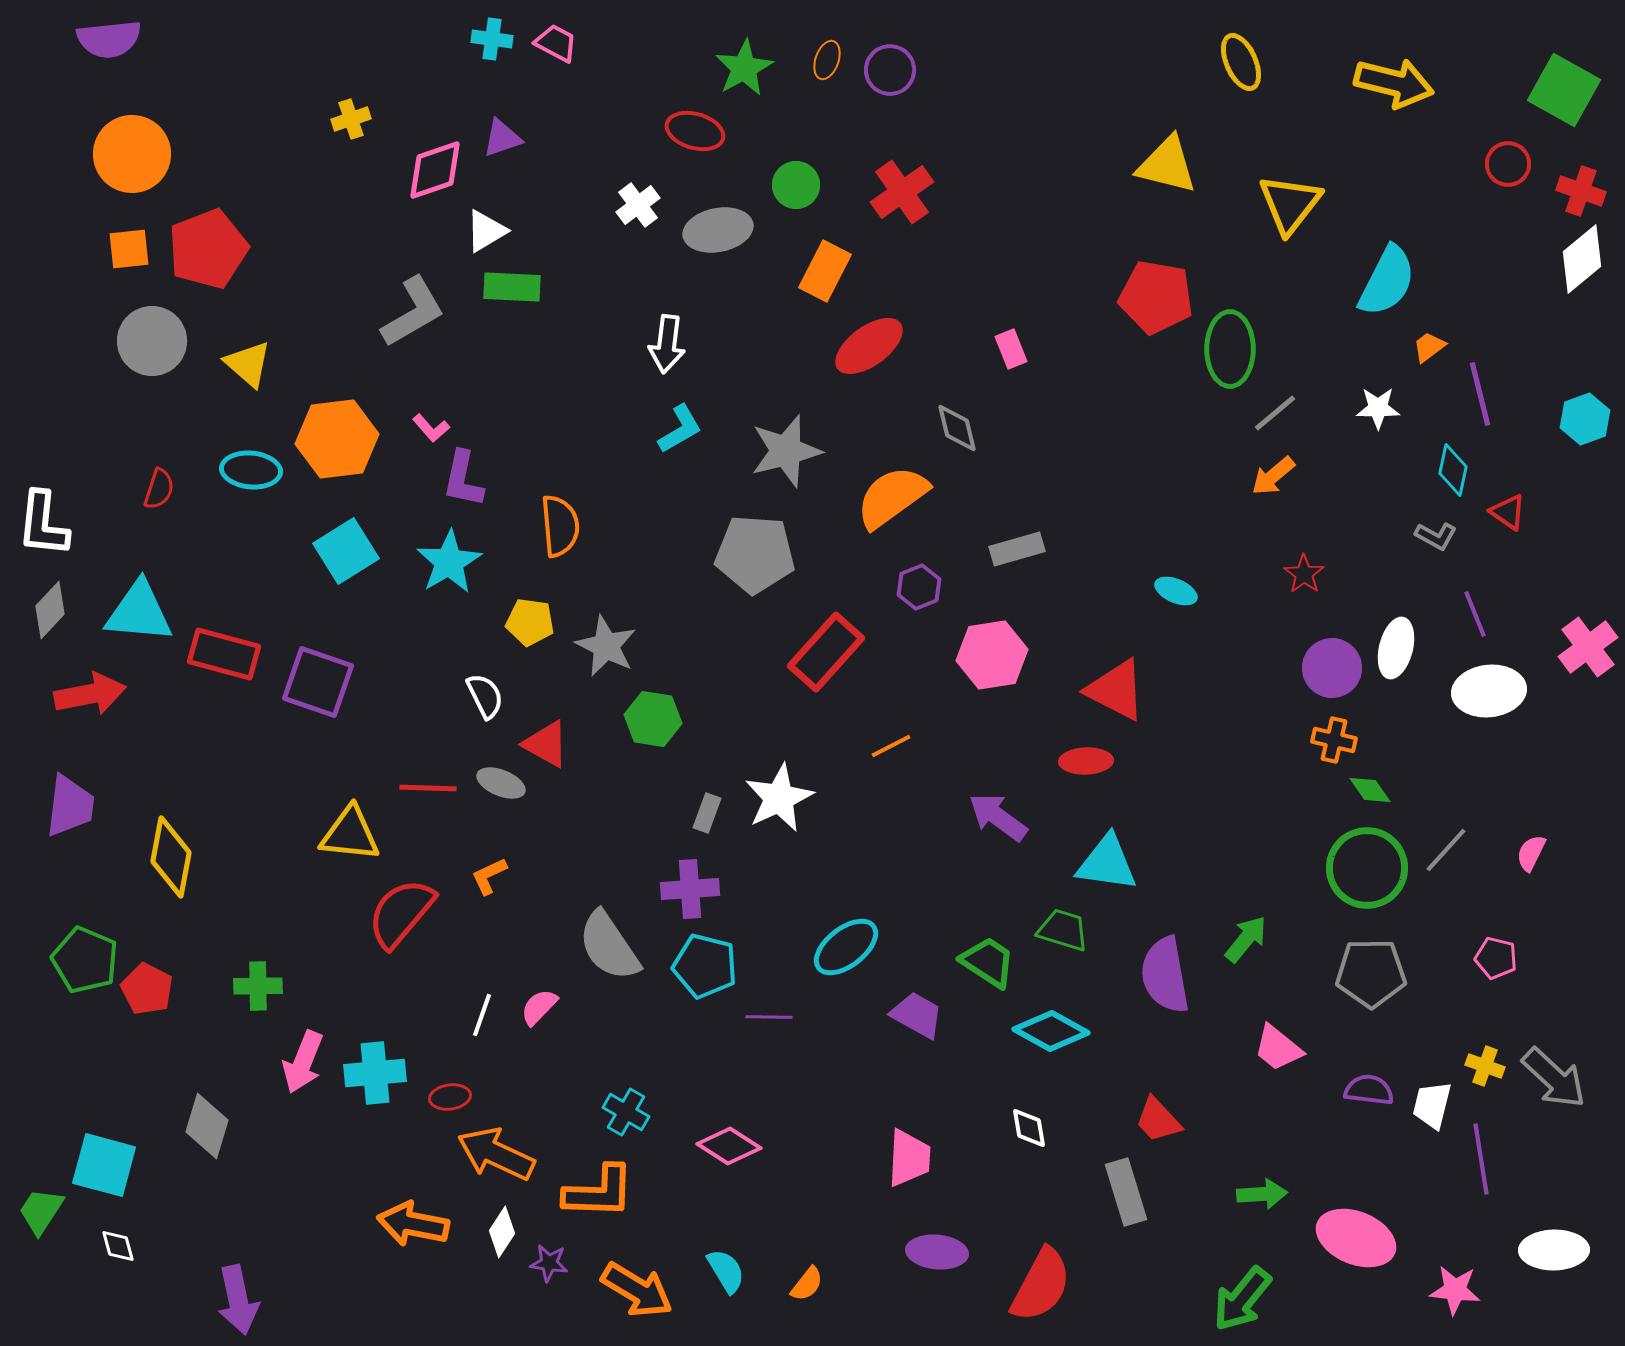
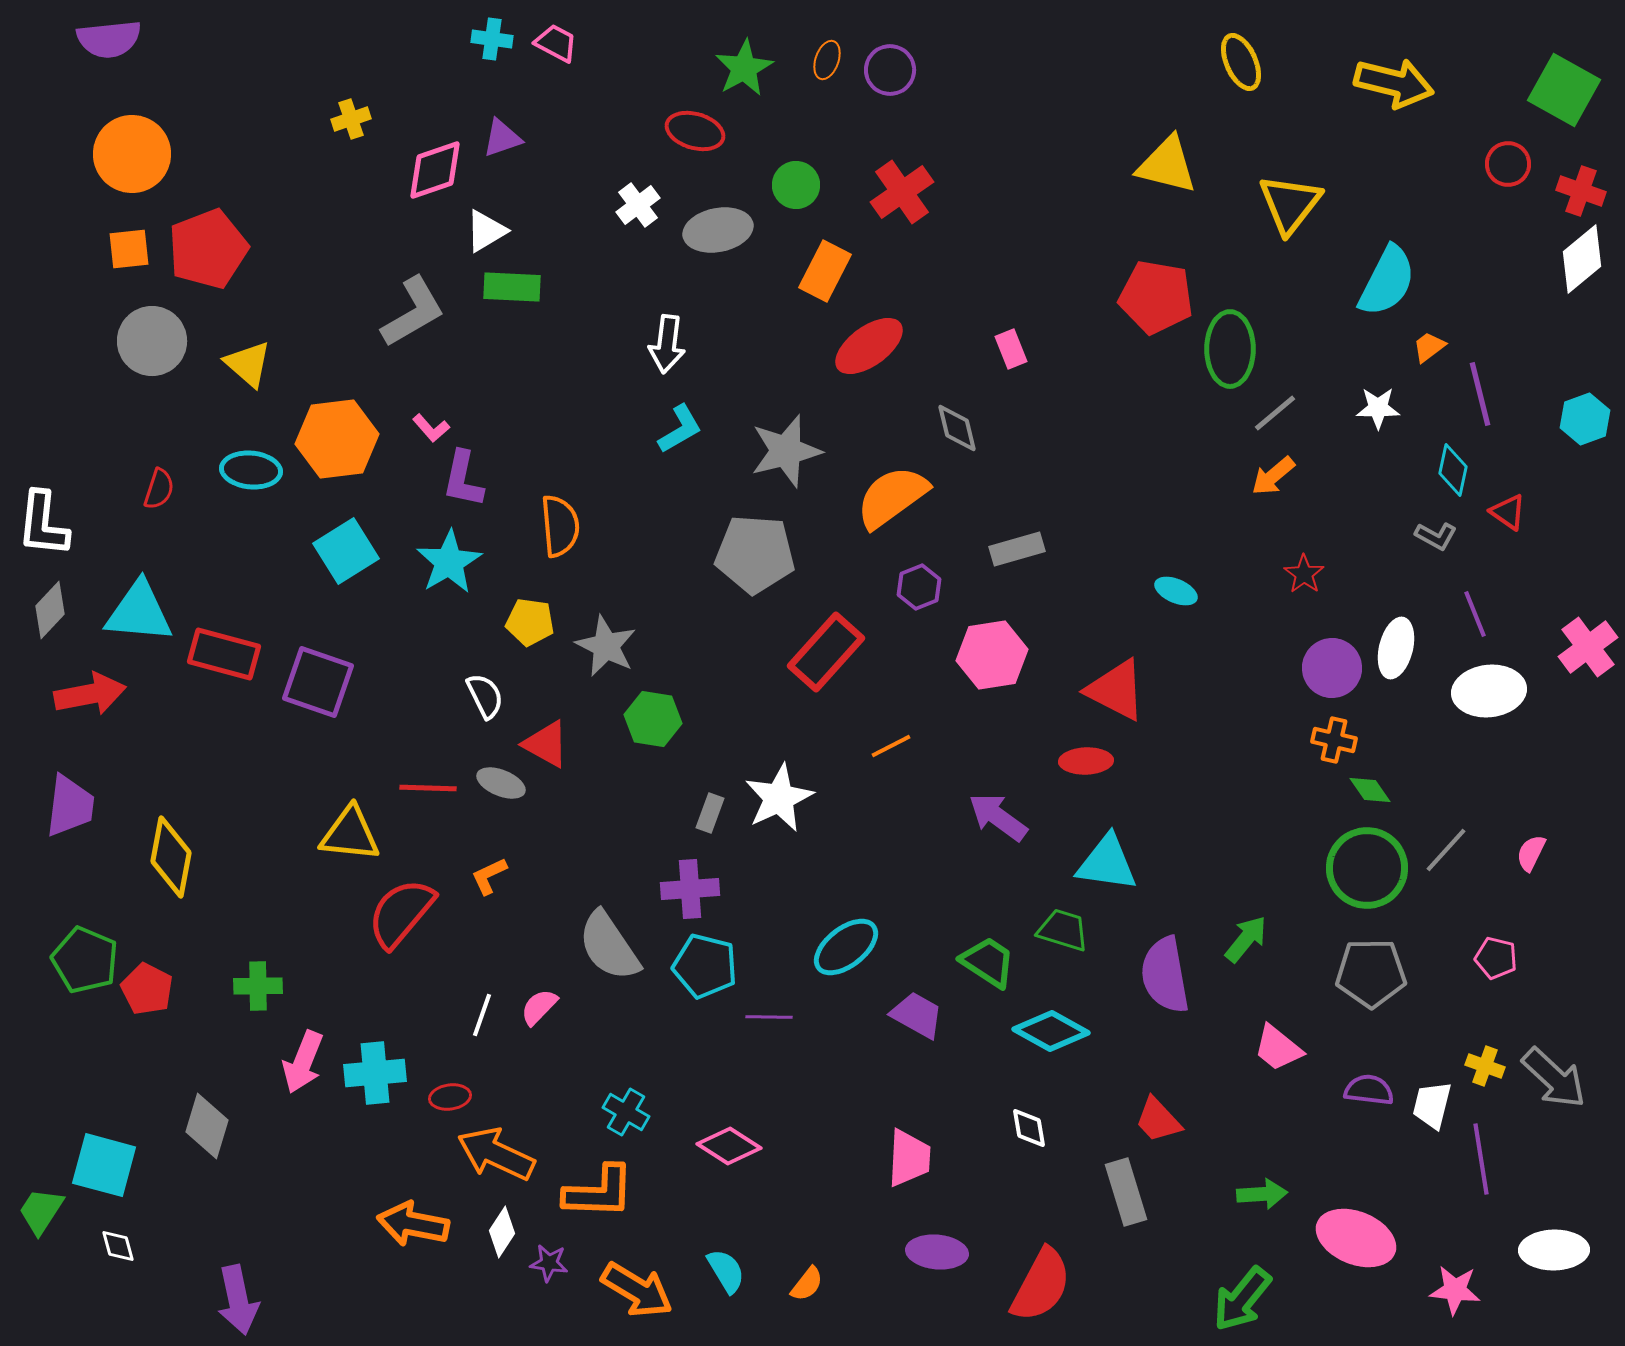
gray rectangle at (707, 813): moved 3 px right
